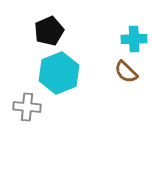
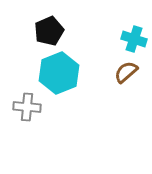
cyan cross: rotated 20 degrees clockwise
brown semicircle: rotated 95 degrees clockwise
